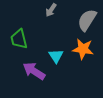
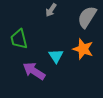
gray semicircle: moved 3 px up
orange star: rotated 10 degrees clockwise
